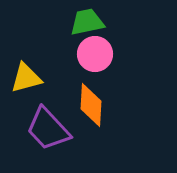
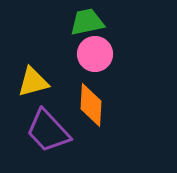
yellow triangle: moved 7 px right, 4 px down
purple trapezoid: moved 2 px down
